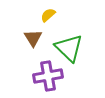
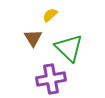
yellow semicircle: moved 2 px right
purple cross: moved 3 px right, 3 px down
